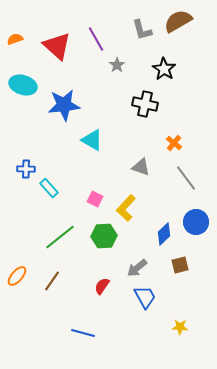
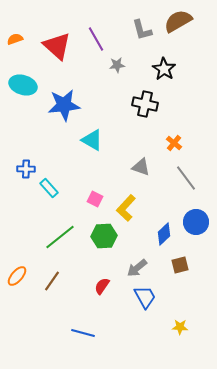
gray star: rotated 28 degrees clockwise
